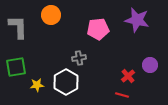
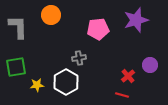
purple star: moved 1 px left; rotated 30 degrees counterclockwise
